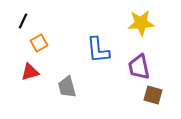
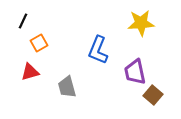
blue L-shape: rotated 28 degrees clockwise
purple trapezoid: moved 4 px left, 5 px down
brown square: rotated 24 degrees clockwise
